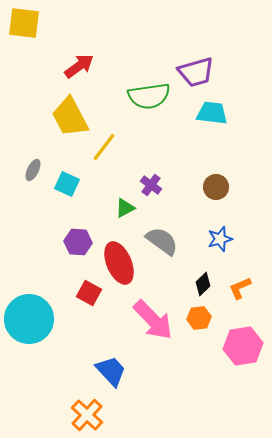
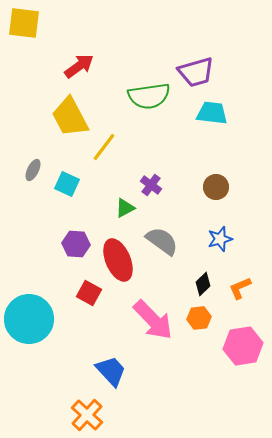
purple hexagon: moved 2 px left, 2 px down
red ellipse: moved 1 px left, 3 px up
